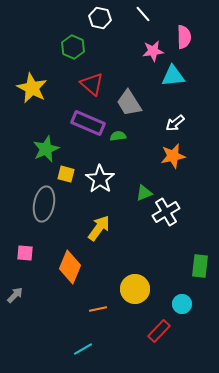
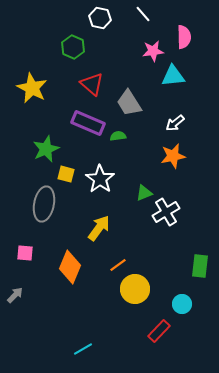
orange line: moved 20 px right, 44 px up; rotated 24 degrees counterclockwise
